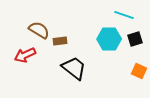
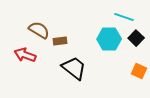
cyan line: moved 2 px down
black square: moved 1 px right, 1 px up; rotated 28 degrees counterclockwise
red arrow: rotated 45 degrees clockwise
